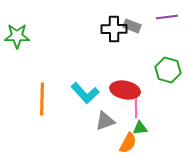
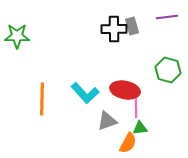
gray rectangle: rotated 54 degrees clockwise
gray triangle: moved 2 px right
